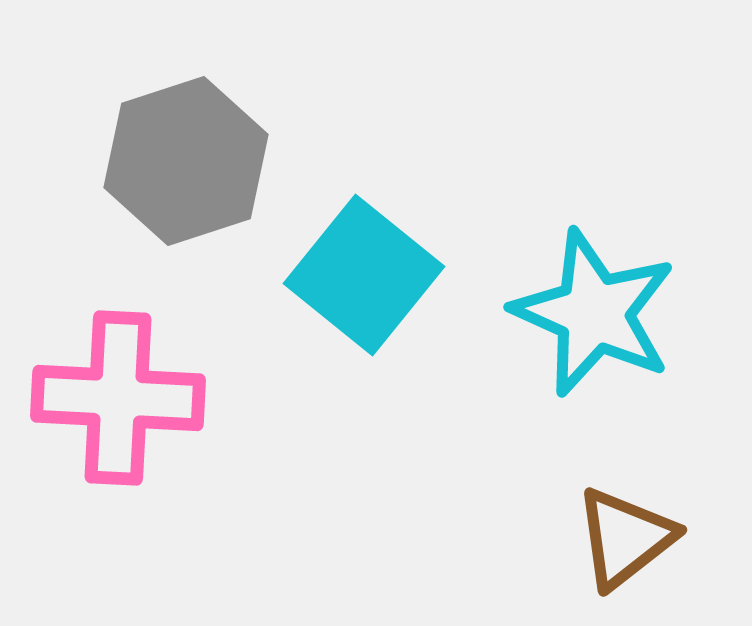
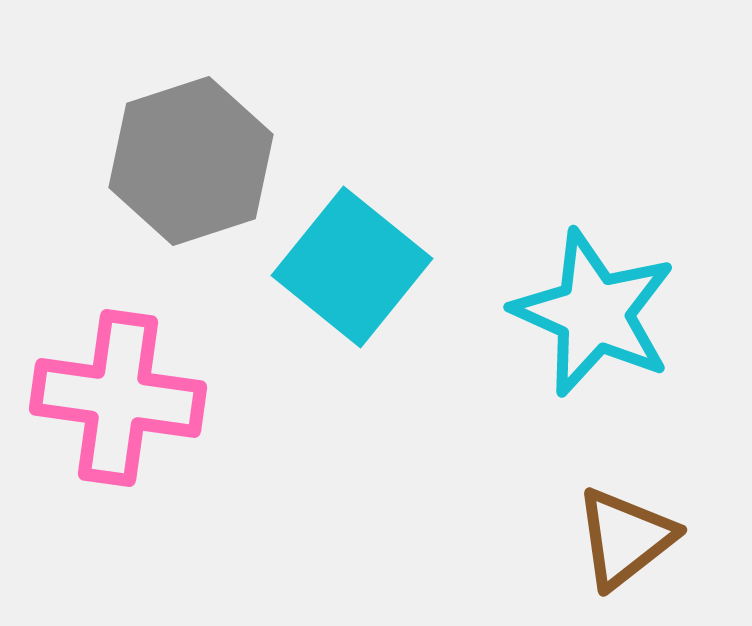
gray hexagon: moved 5 px right
cyan square: moved 12 px left, 8 px up
pink cross: rotated 5 degrees clockwise
